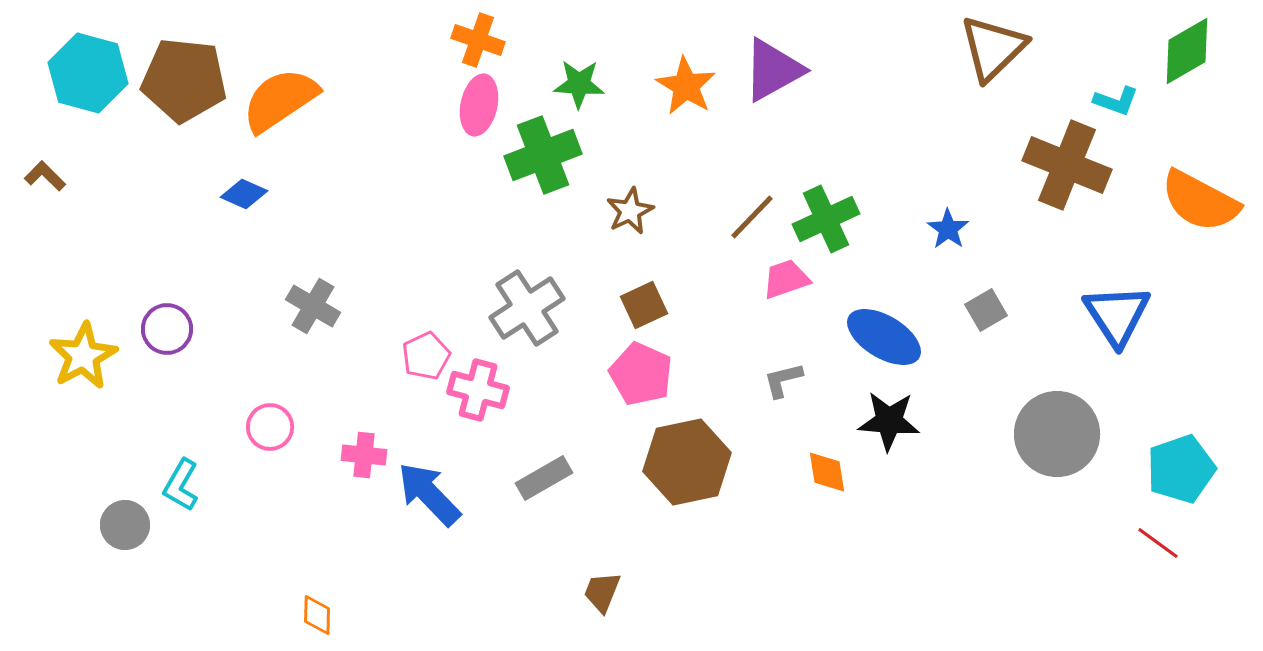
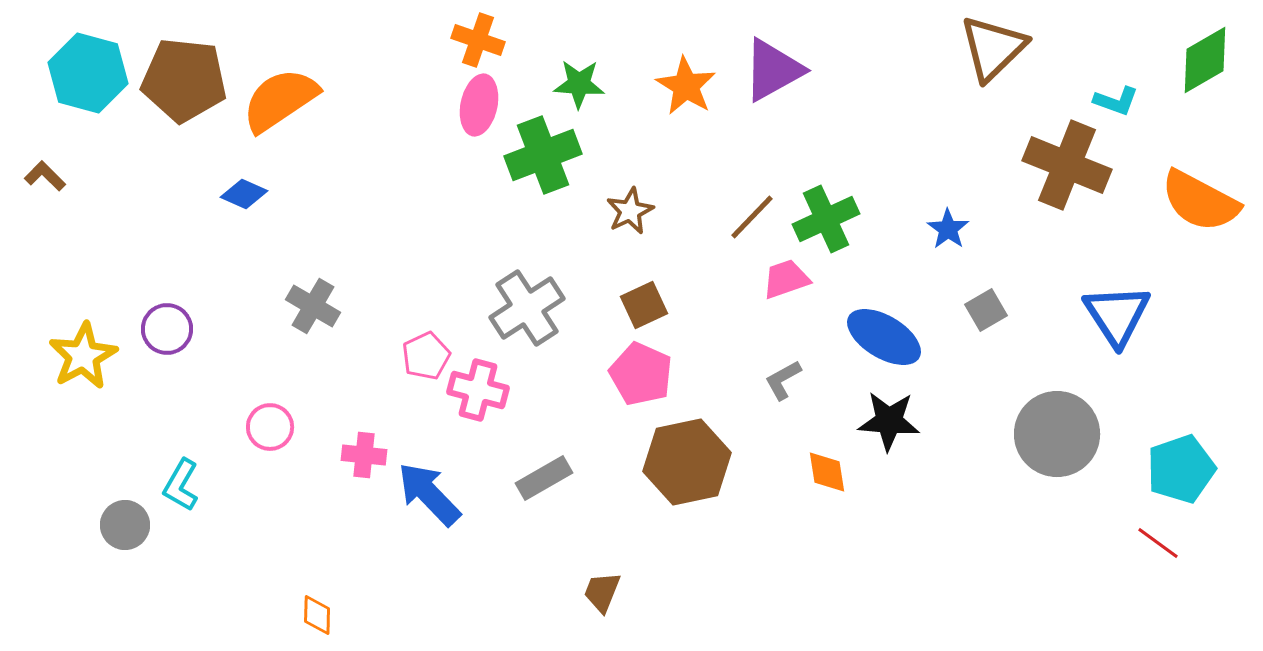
green diamond at (1187, 51): moved 18 px right, 9 px down
gray L-shape at (783, 380): rotated 15 degrees counterclockwise
